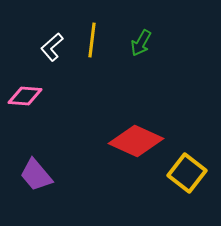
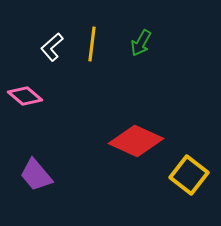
yellow line: moved 4 px down
pink diamond: rotated 36 degrees clockwise
yellow square: moved 2 px right, 2 px down
